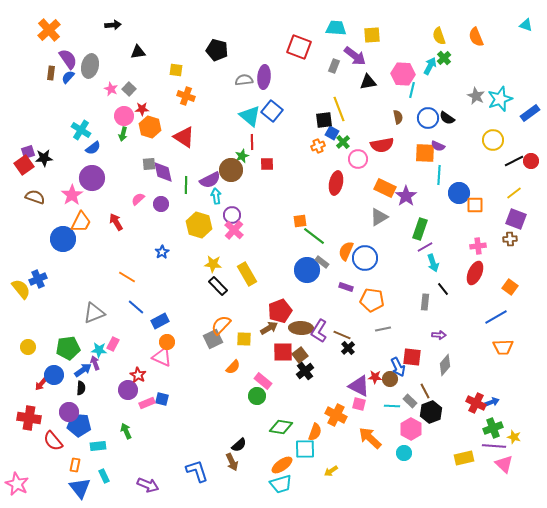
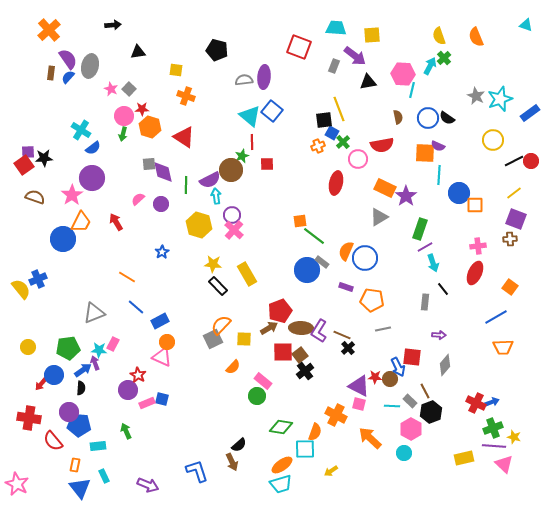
purple square at (28, 152): rotated 16 degrees clockwise
